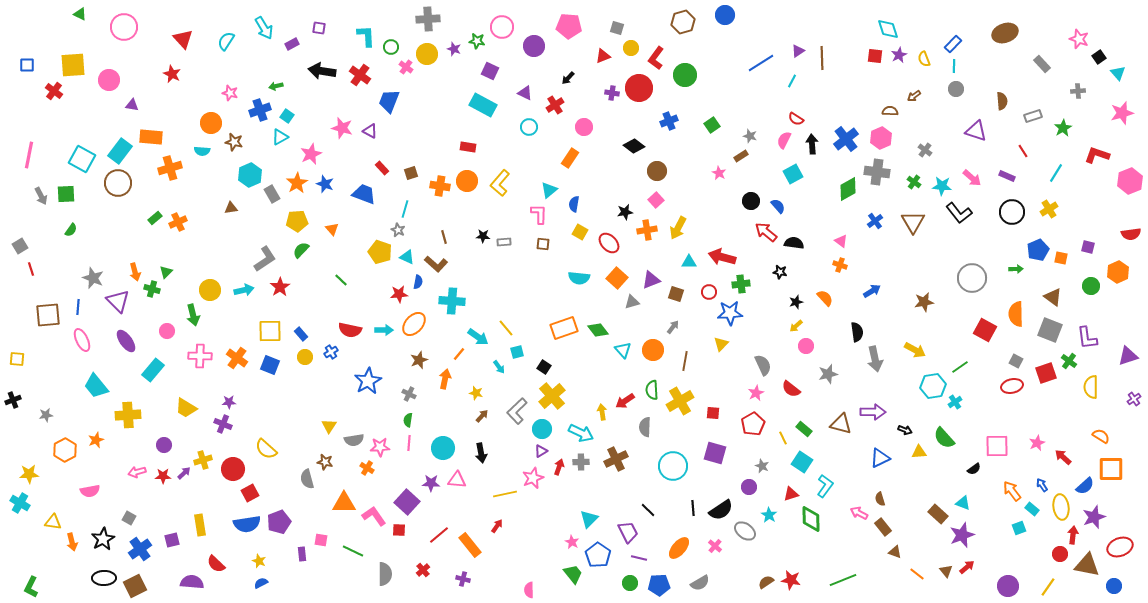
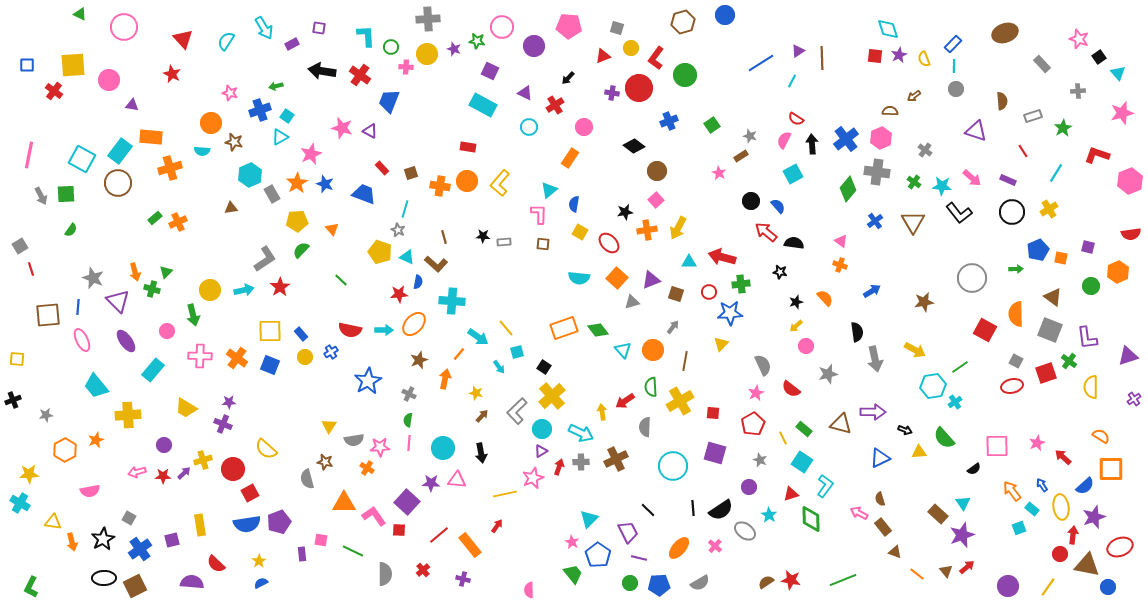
pink cross at (406, 67): rotated 32 degrees counterclockwise
purple rectangle at (1007, 176): moved 1 px right, 4 px down
green diamond at (848, 189): rotated 20 degrees counterclockwise
green semicircle at (652, 390): moved 1 px left, 3 px up
gray star at (762, 466): moved 2 px left, 6 px up
cyan triangle at (963, 503): rotated 35 degrees clockwise
yellow star at (259, 561): rotated 16 degrees clockwise
blue circle at (1114, 586): moved 6 px left, 1 px down
